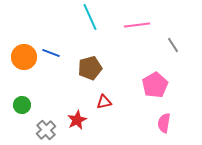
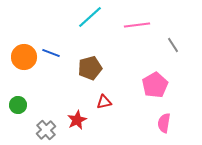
cyan line: rotated 72 degrees clockwise
green circle: moved 4 px left
